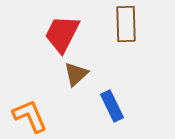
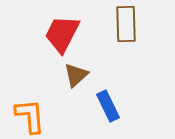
brown triangle: moved 1 px down
blue rectangle: moved 4 px left
orange L-shape: rotated 18 degrees clockwise
